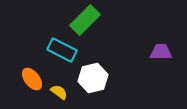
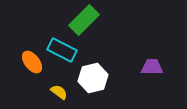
green rectangle: moved 1 px left
purple trapezoid: moved 9 px left, 15 px down
orange ellipse: moved 17 px up
